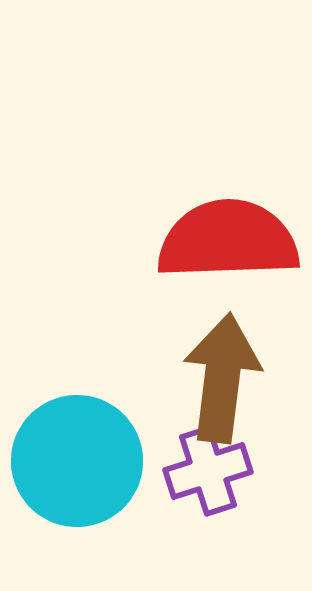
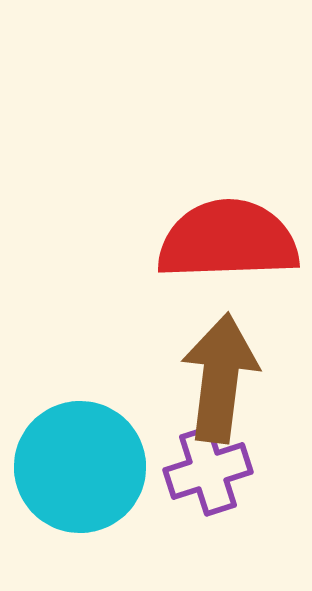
brown arrow: moved 2 px left
cyan circle: moved 3 px right, 6 px down
